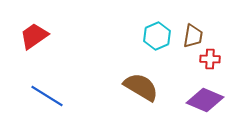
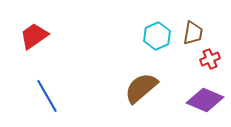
brown trapezoid: moved 3 px up
red cross: rotated 24 degrees counterclockwise
brown semicircle: moved 1 px down; rotated 72 degrees counterclockwise
blue line: rotated 28 degrees clockwise
